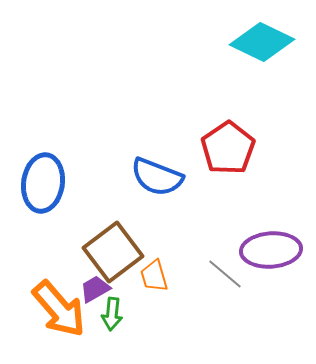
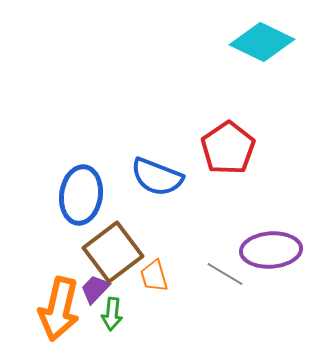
blue ellipse: moved 38 px right, 12 px down
gray line: rotated 9 degrees counterclockwise
purple trapezoid: rotated 16 degrees counterclockwise
orange arrow: rotated 54 degrees clockwise
